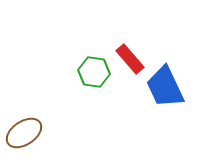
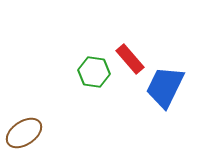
blue trapezoid: rotated 51 degrees clockwise
